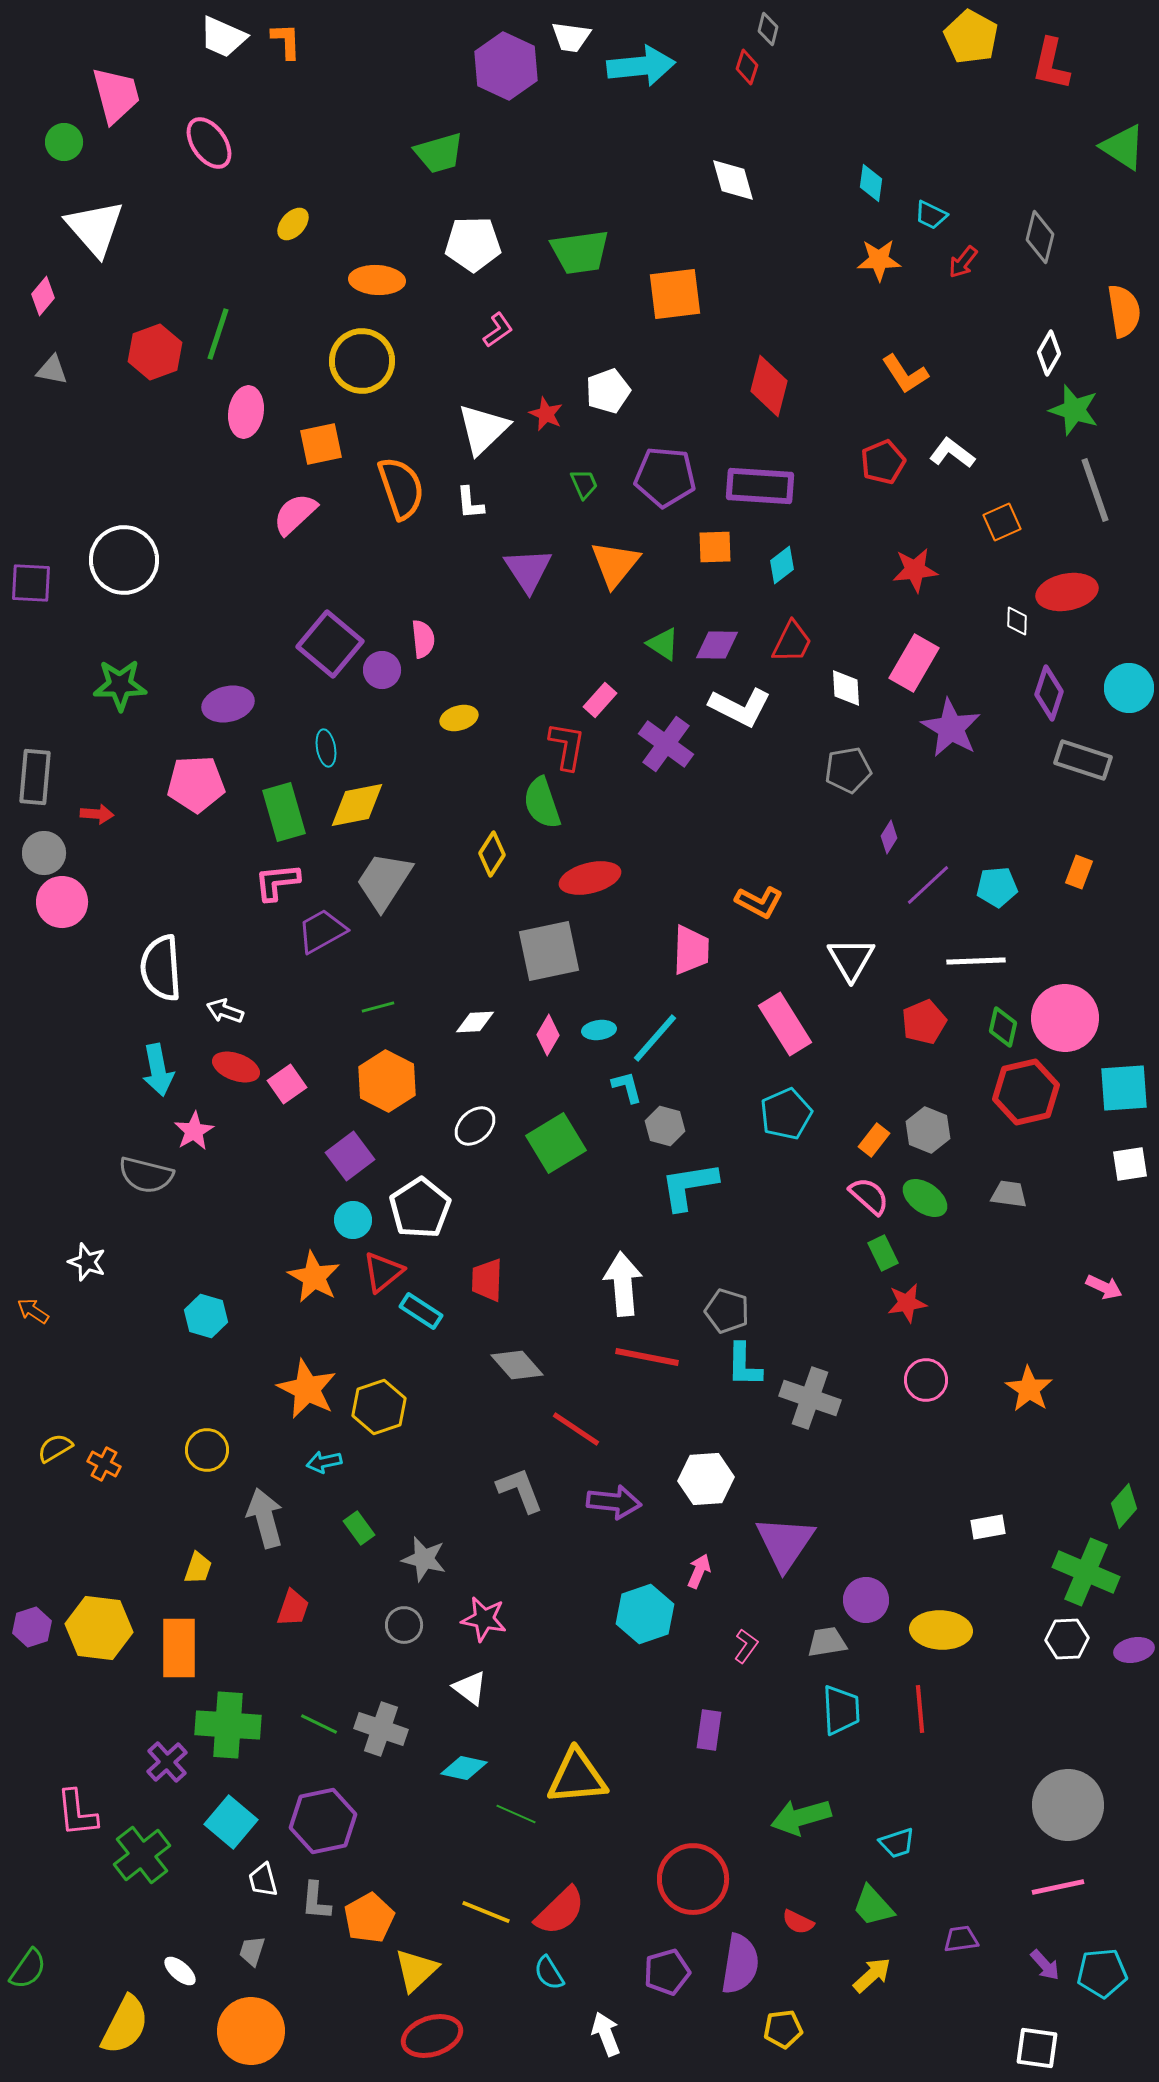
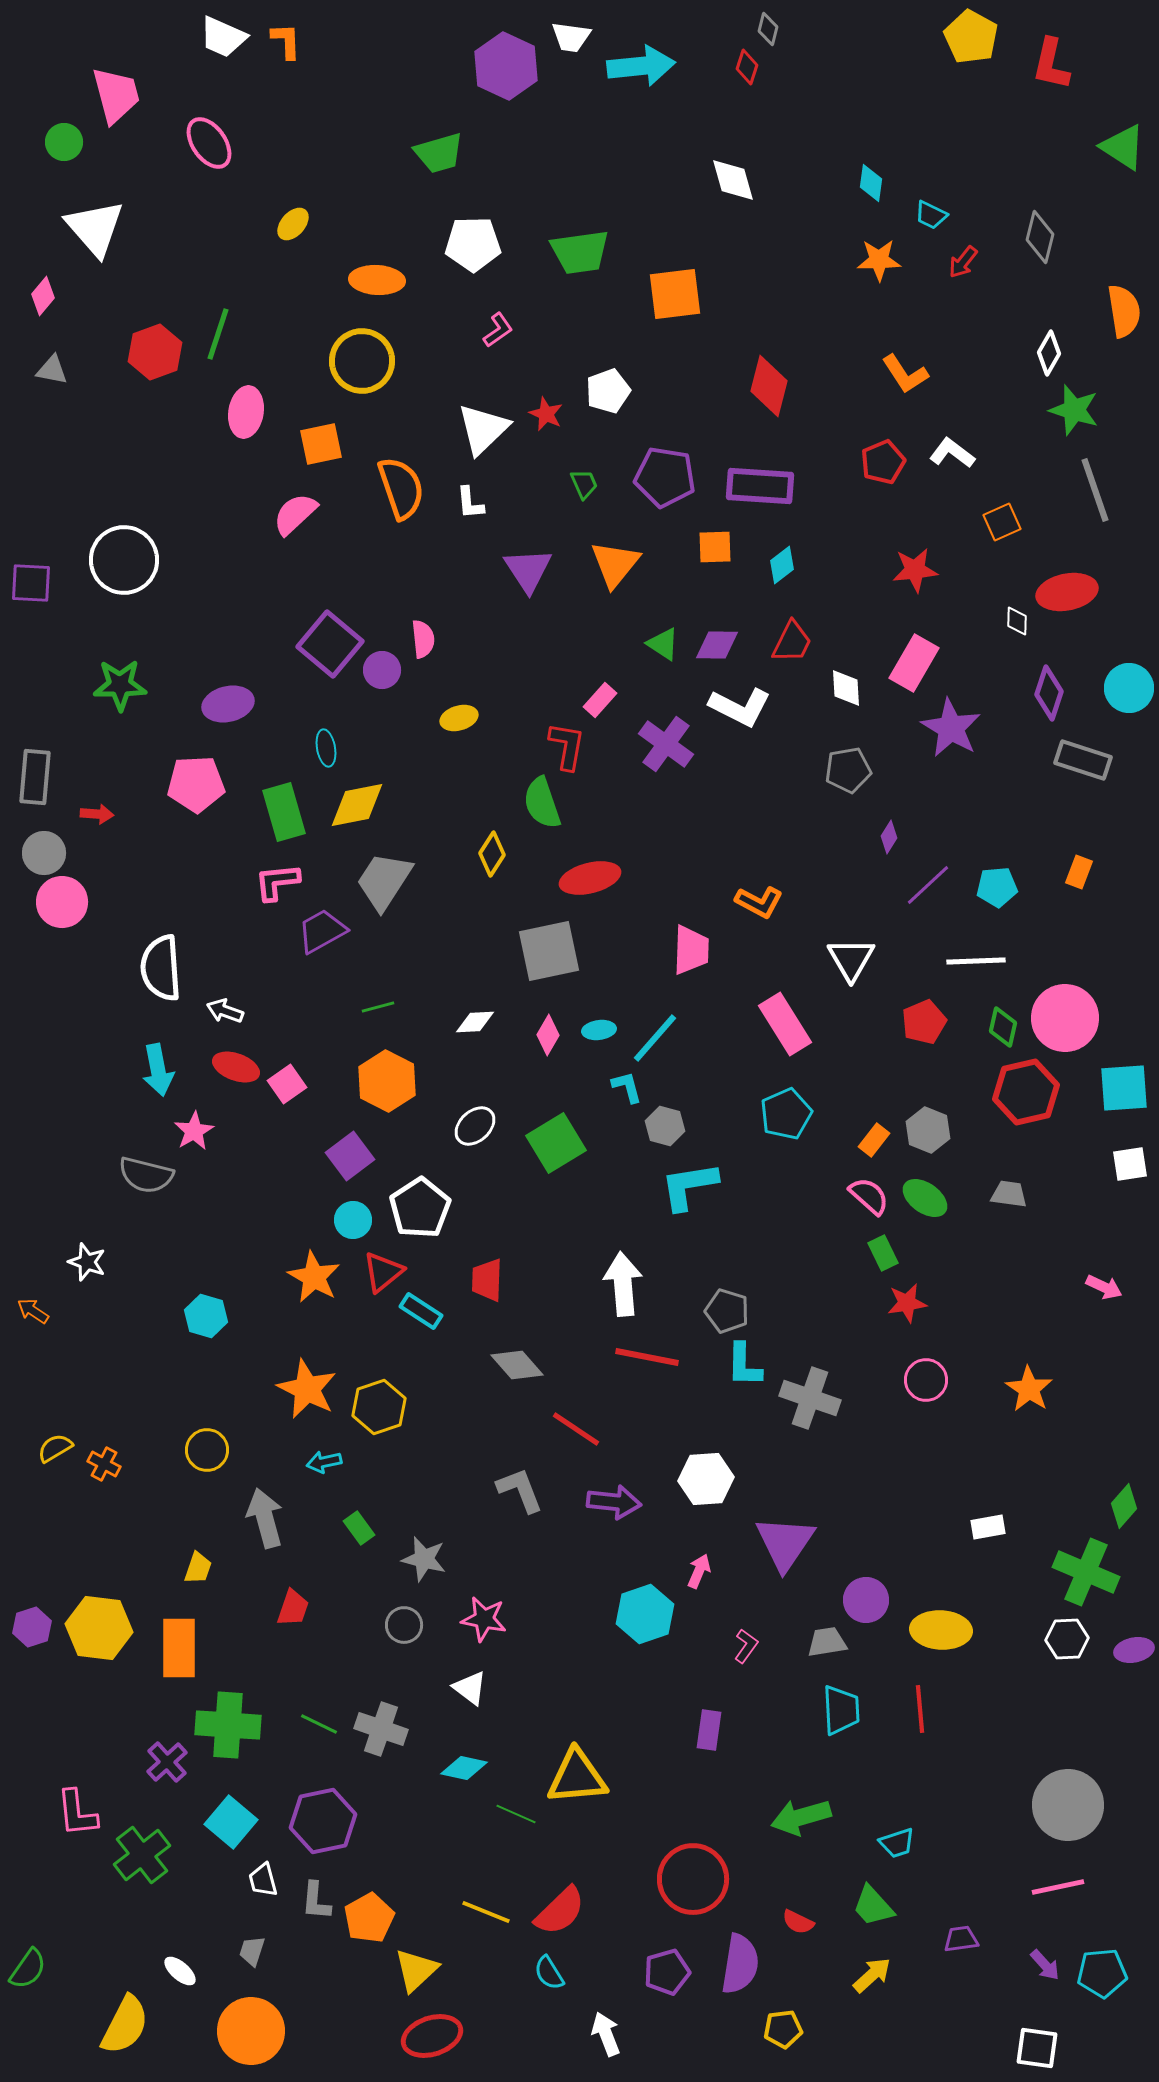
purple pentagon at (665, 477): rotated 4 degrees clockwise
